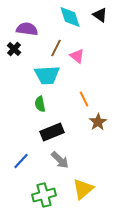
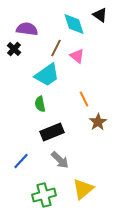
cyan diamond: moved 4 px right, 7 px down
cyan trapezoid: rotated 32 degrees counterclockwise
